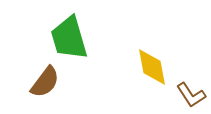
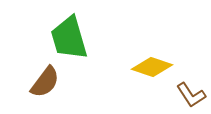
yellow diamond: rotated 60 degrees counterclockwise
